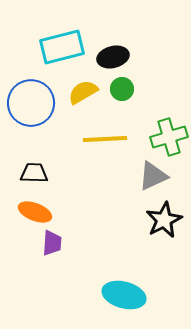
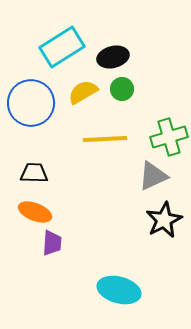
cyan rectangle: rotated 18 degrees counterclockwise
cyan ellipse: moved 5 px left, 5 px up
